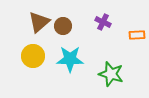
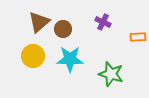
brown circle: moved 3 px down
orange rectangle: moved 1 px right, 2 px down
